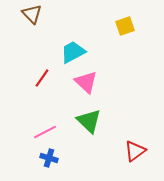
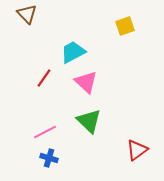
brown triangle: moved 5 px left
red line: moved 2 px right
red triangle: moved 2 px right, 1 px up
